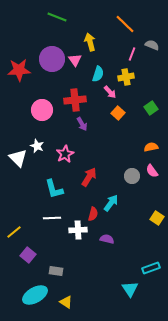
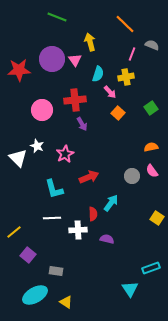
red arrow: rotated 36 degrees clockwise
red semicircle: rotated 16 degrees counterclockwise
